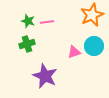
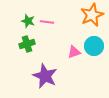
pink line: rotated 16 degrees clockwise
